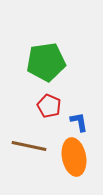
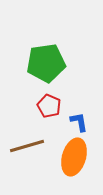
green pentagon: moved 1 px down
brown line: moved 2 px left; rotated 28 degrees counterclockwise
orange ellipse: rotated 27 degrees clockwise
